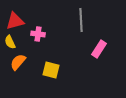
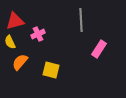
pink cross: rotated 32 degrees counterclockwise
orange semicircle: moved 2 px right
